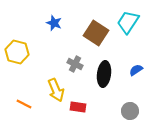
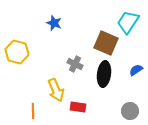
brown square: moved 10 px right, 10 px down; rotated 10 degrees counterclockwise
orange line: moved 9 px right, 7 px down; rotated 63 degrees clockwise
